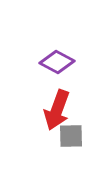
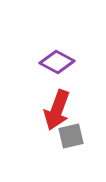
gray square: rotated 12 degrees counterclockwise
